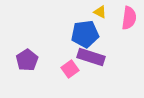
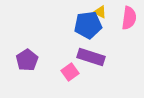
blue pentagon: moved 3 px right, 9 px up
pink square: moved 3 px down
